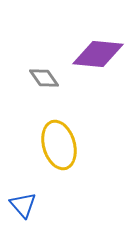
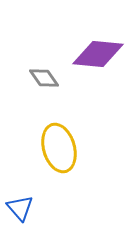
yellow ellipse: moved 3 px down
blue triangle: moved 3 px left, 3 px down
